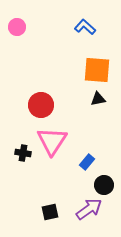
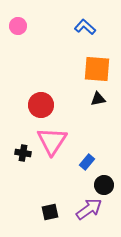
pink circle: moved 1 px right, 1 px up
orange square: moved 1 px up
